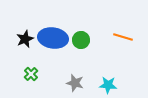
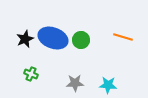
blue ellipse: rotated 12 degrees clockwise
green cross: rotated 24 degrees counterclockwise
gray star: rotated 18 degrees counterclockwise
